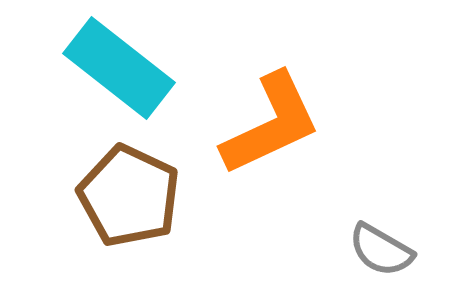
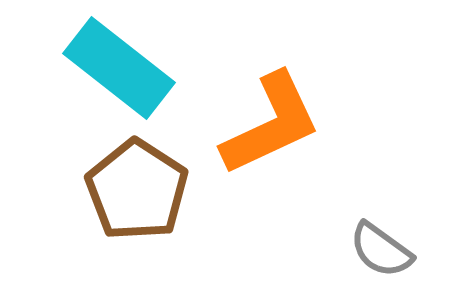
brown pentagon: moved 8 px right, 6 px up; rotated 8 degrees clockwise
gray semicircle: rotated 6 degrees clockwise
